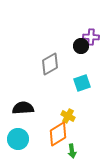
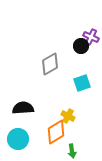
purple cross: rotated 21 degrees clockwise
orange diamond: moved 2 px left, 2 px up
